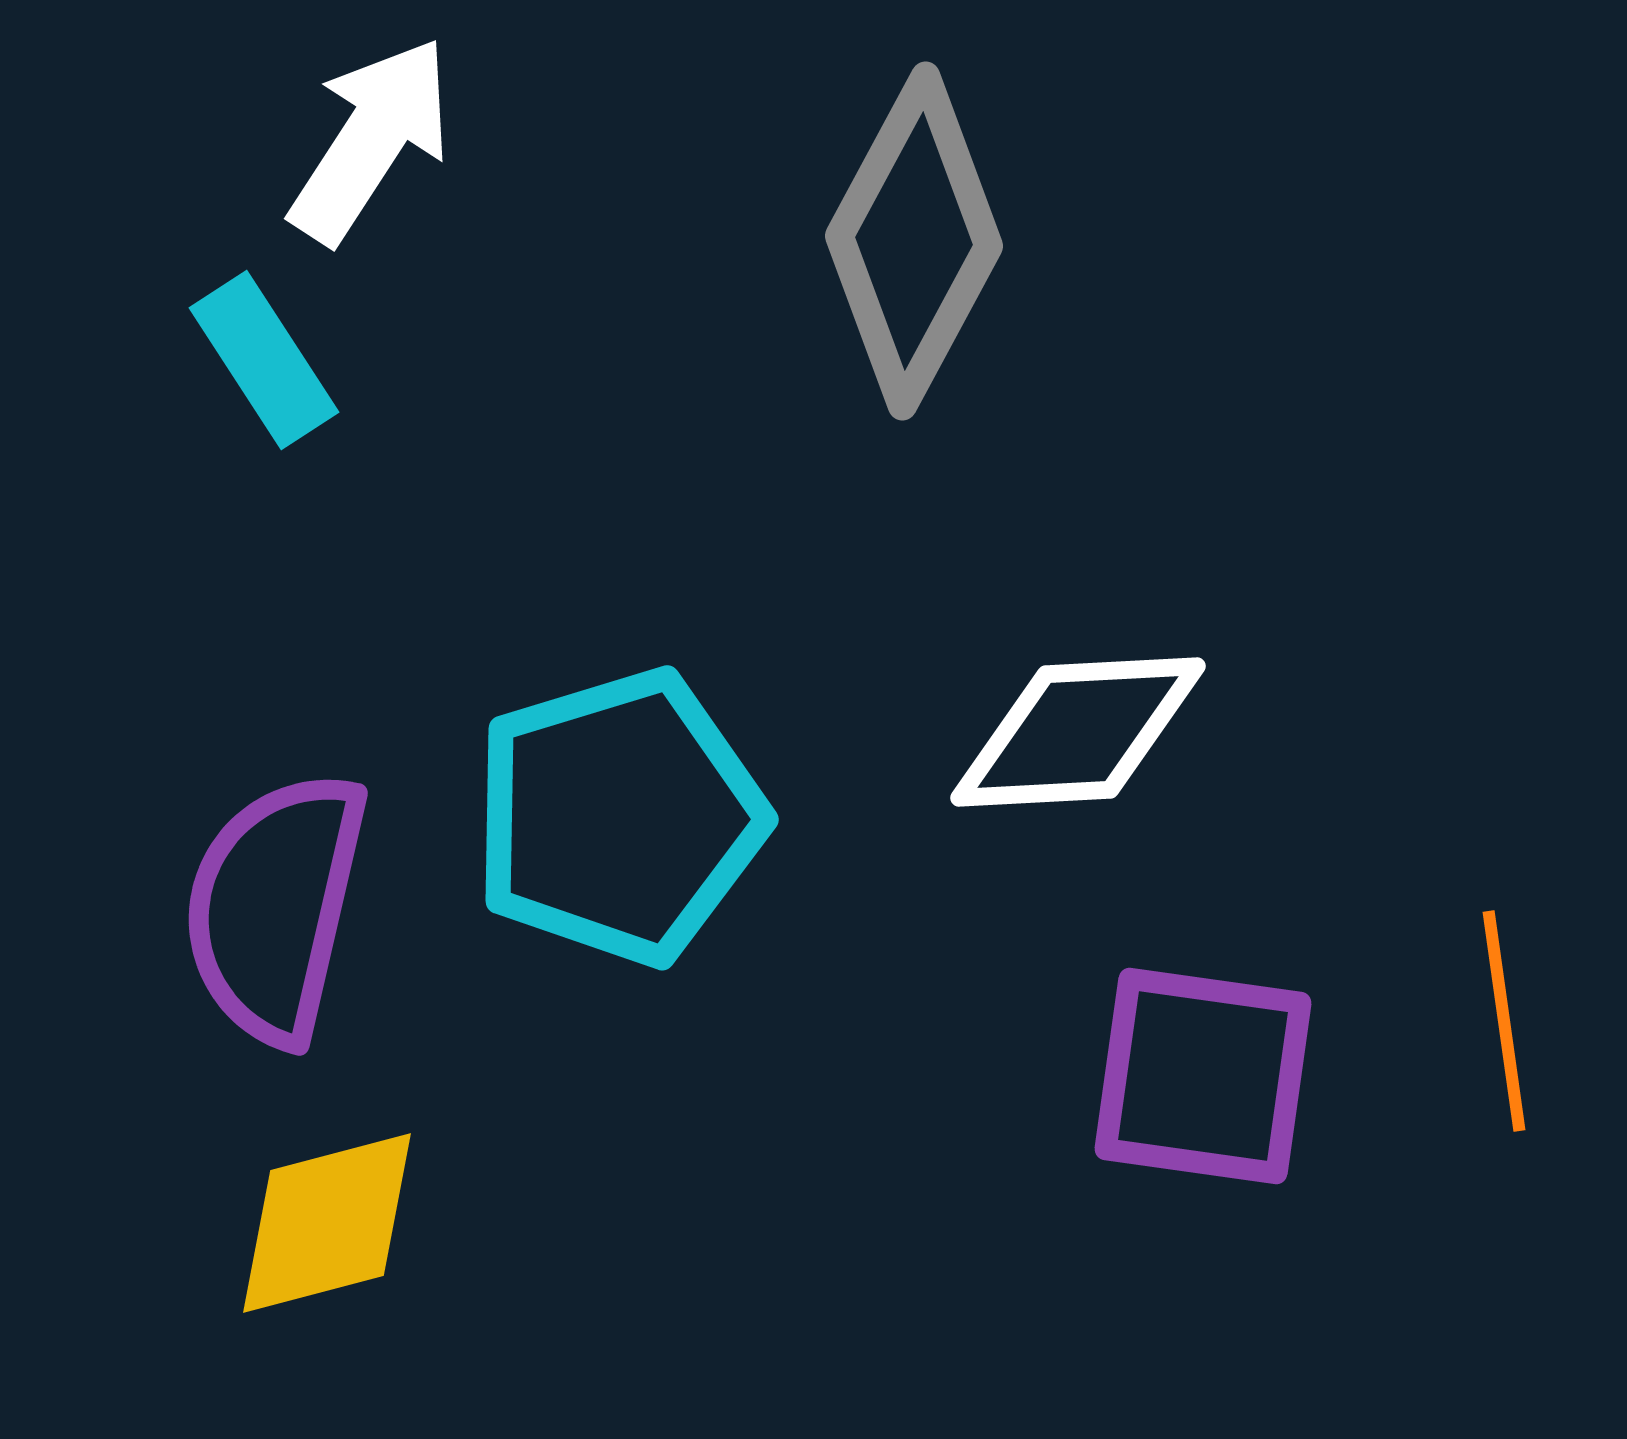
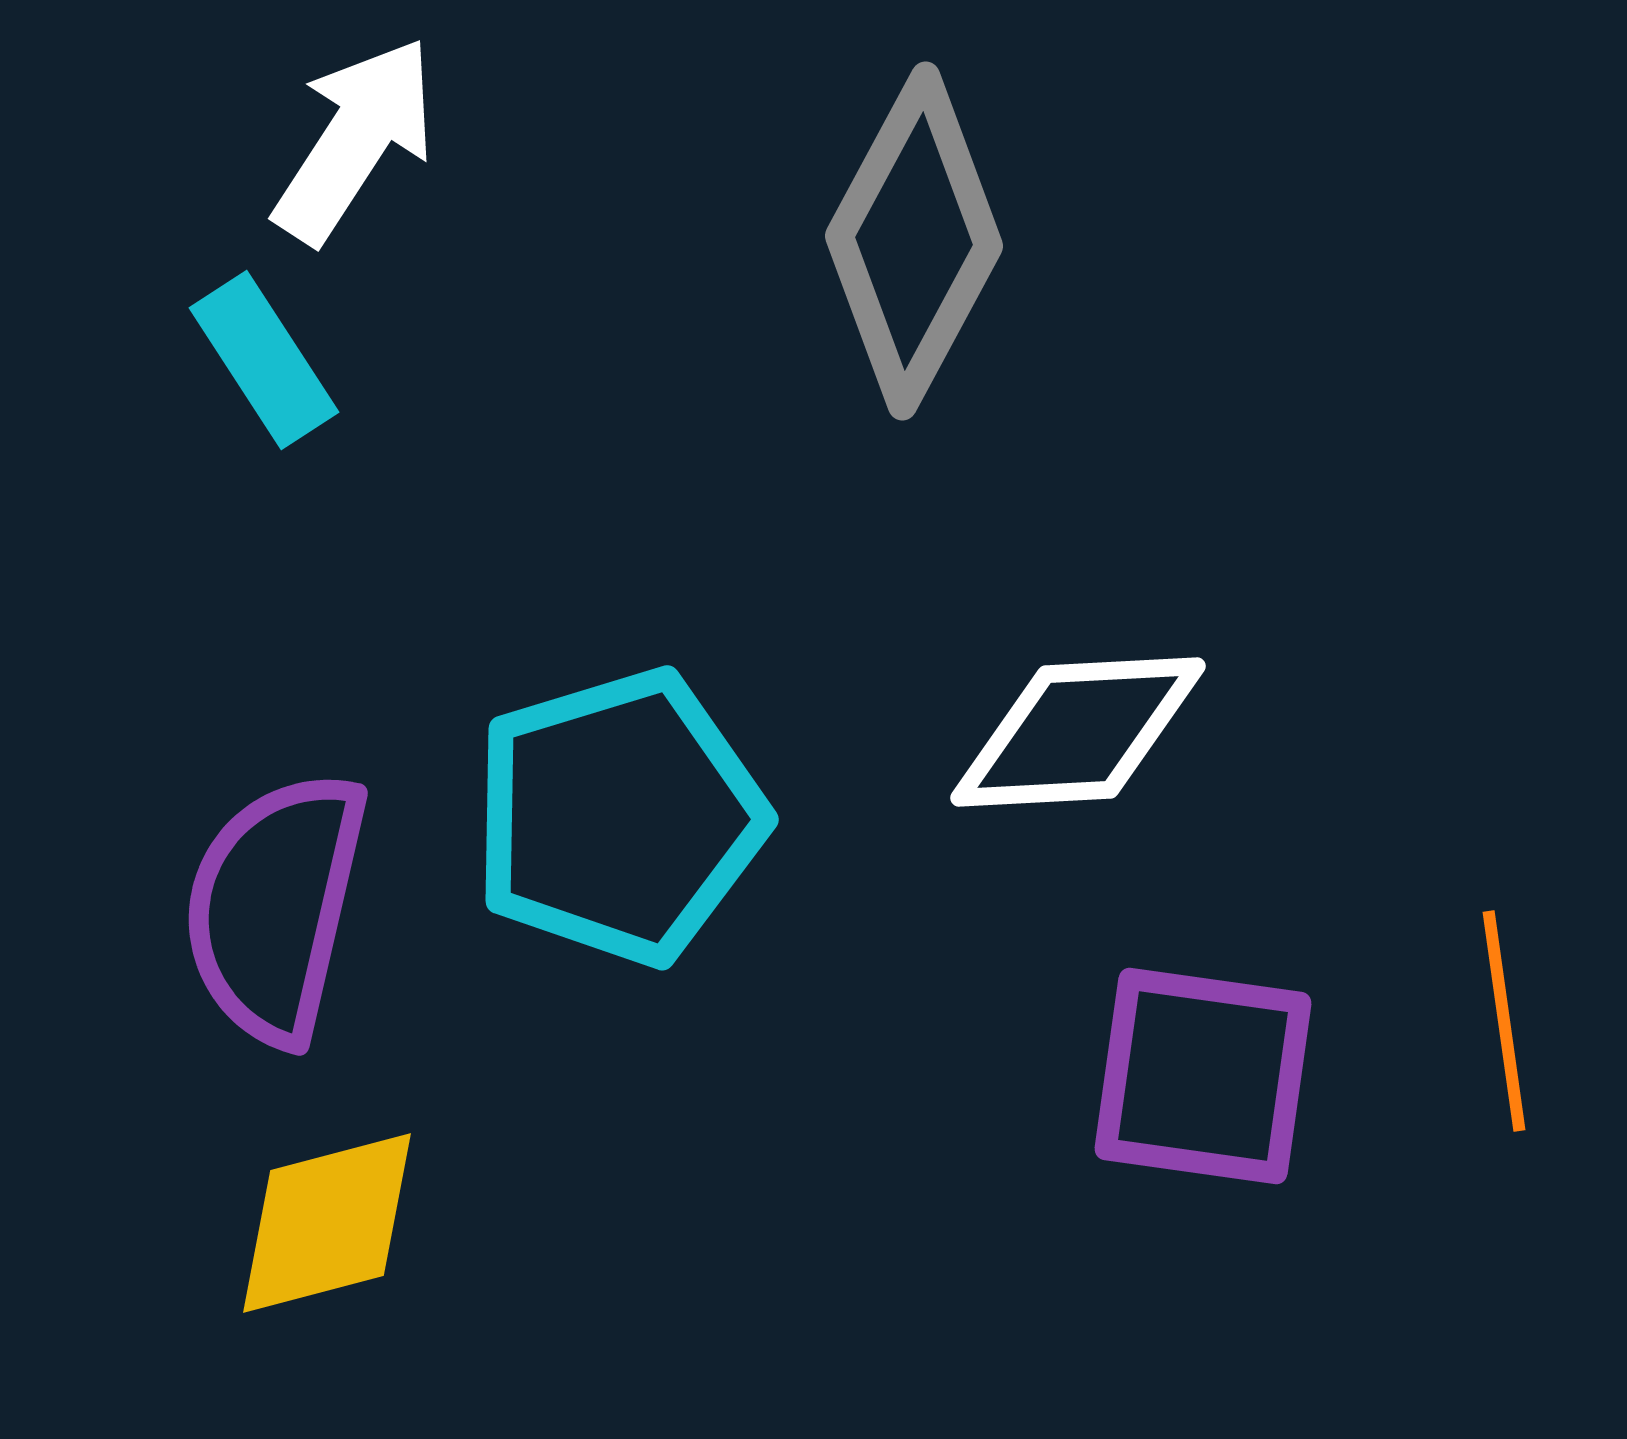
white arrow: moved 16 px left
